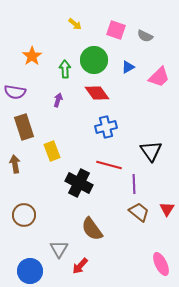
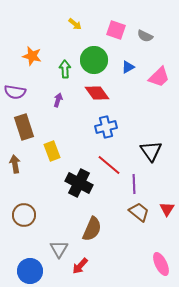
orange star: rotated 24 degrees counterclockwise
red line: rotated 25 degrees clockwise
brown semicircle: rotated 120 degrees counterclockwise
